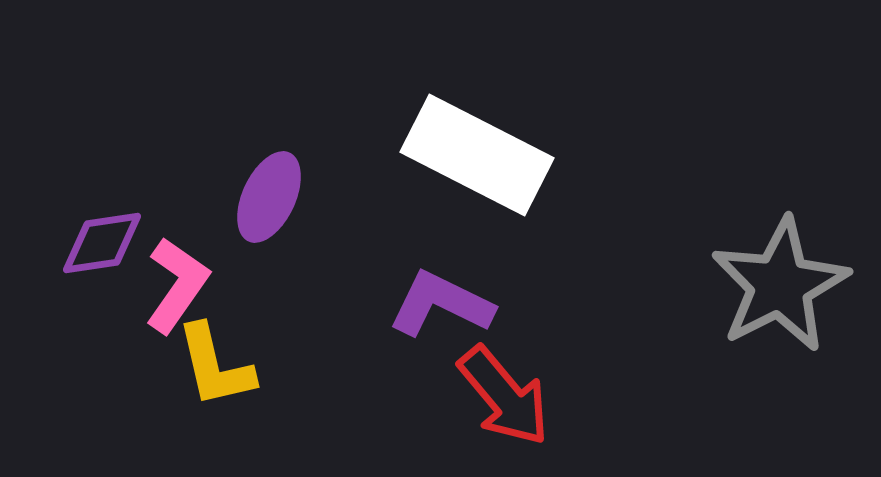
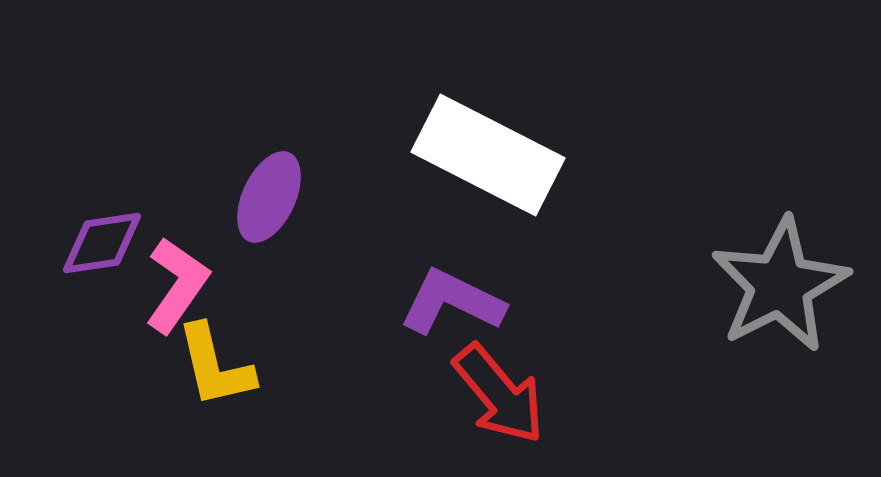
white rectangle: moved 11 px right
purple L-shape: moved 11 px right, 2 px up
red arrow: moved 5 px left, 2 px up
